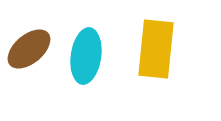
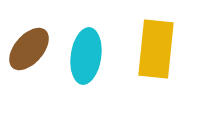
brown ellipse: rotated 9 degrees counterclockwise
